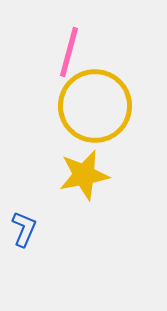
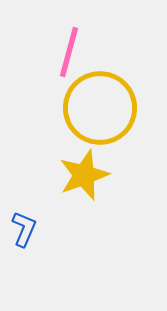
yellow circle: moved 5 px right, 2 px down
yellow star: rotated 9 degrees counterclockwise
